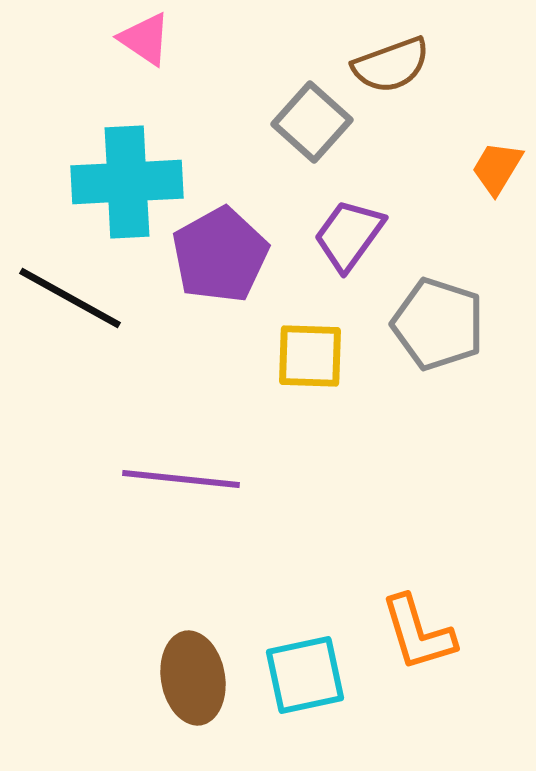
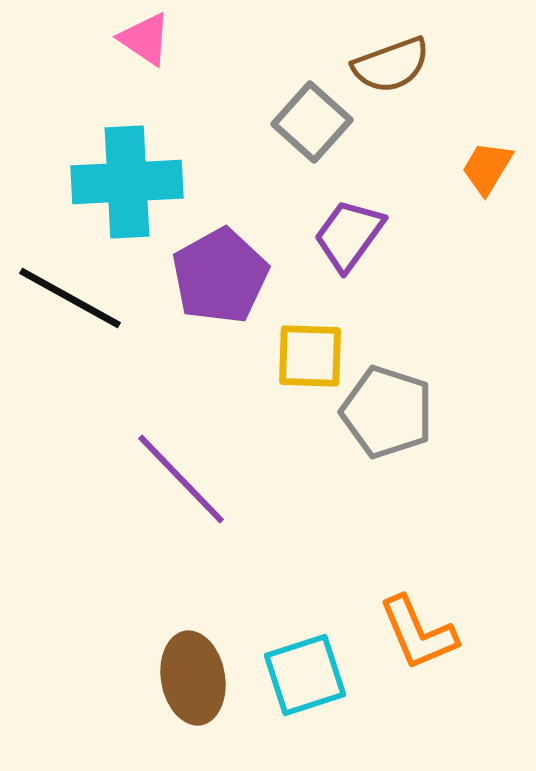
orange trapezoid: moved 10 px left
purple pentagon: moved 21 px down
gray pentagon: moved 51 px left, 88 px down
purple line: rotated 40 degrees clockwise
orange L-shape: rotated 6 degrees counterclockwise
cyan square: rotated 6 degrees counterclockwise
